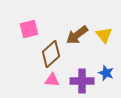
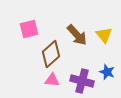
brown arrow: rotated 95 degrees counterclockwise
blue star: moved 1 px right, 1 px up
purple cross: rotated 15 degrees clockwise
